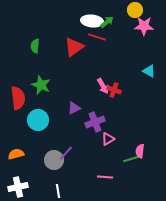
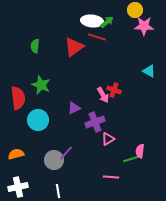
pink arrow: moved 9 px down
pink line: moved 6 px right
